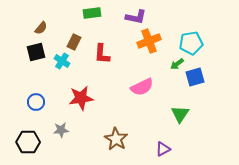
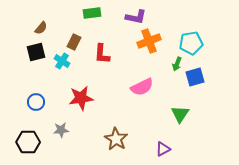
green arrow: rotated 32 degrees counterclockwise
